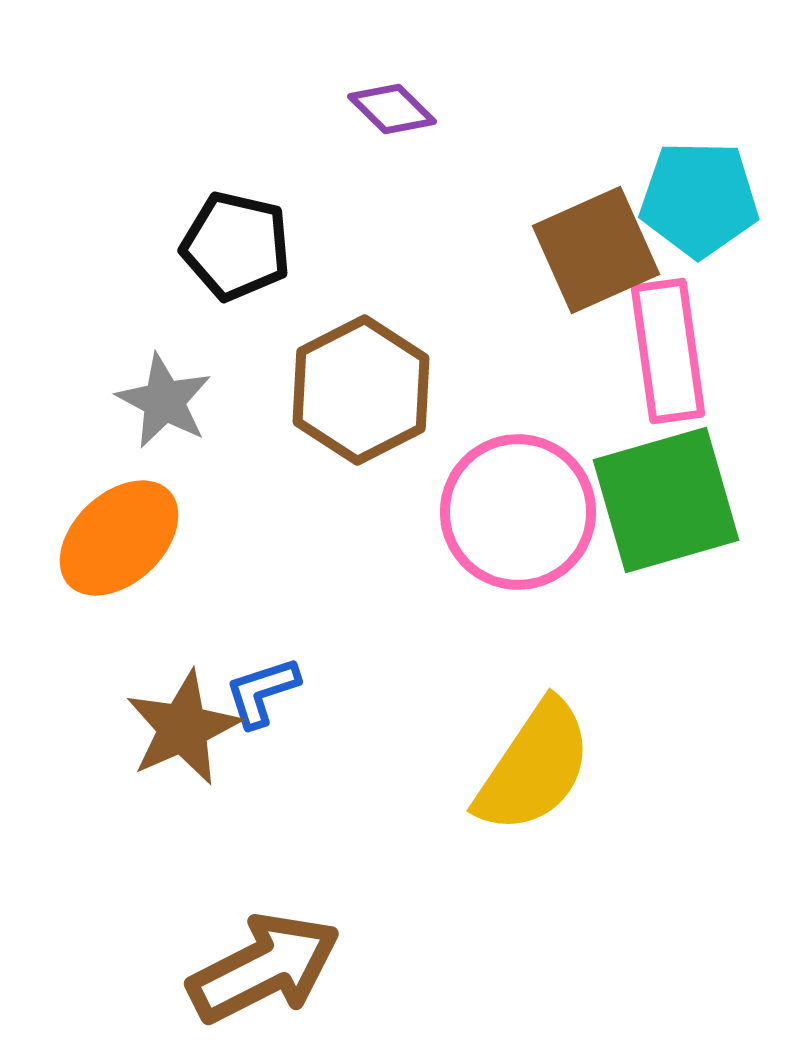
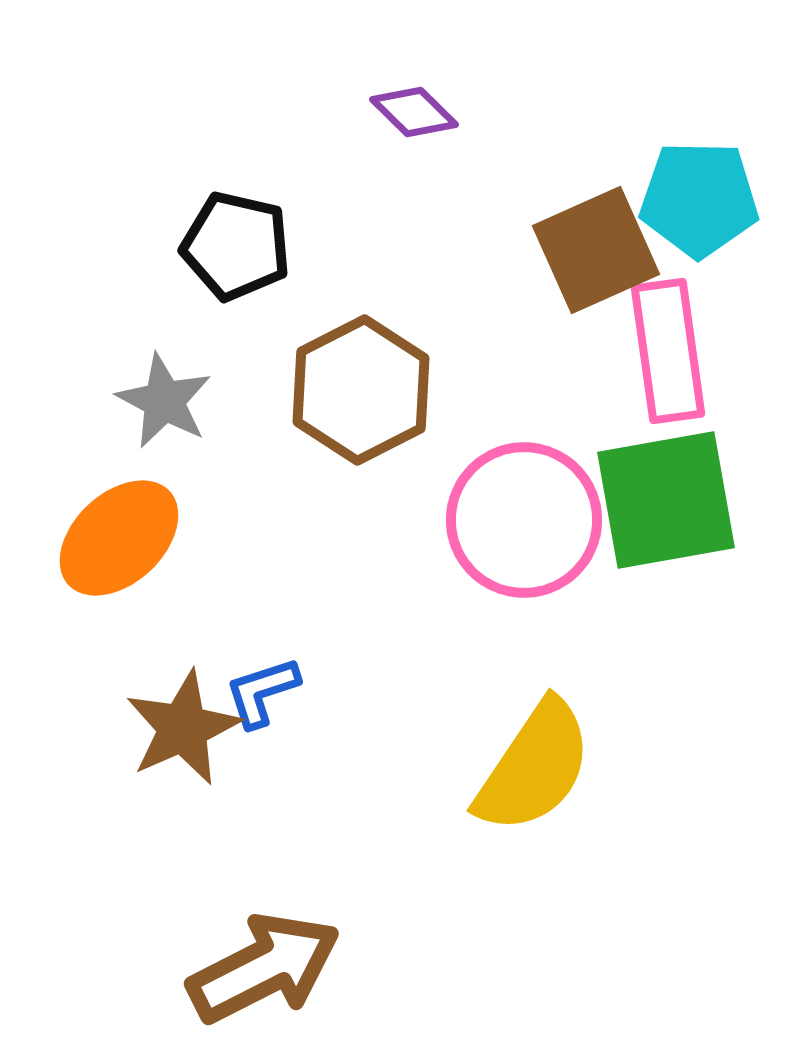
purple diamond: moved 22 px right, 3 px down
green square: rotated 6 degrees clockwise
pink circle: moved 6 px right, 8 px down
